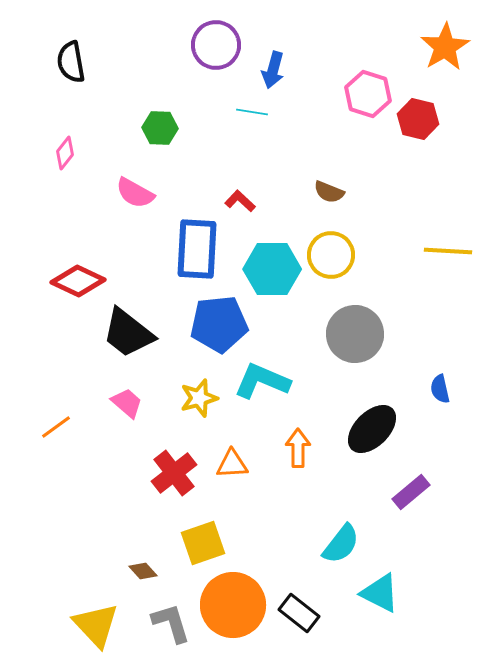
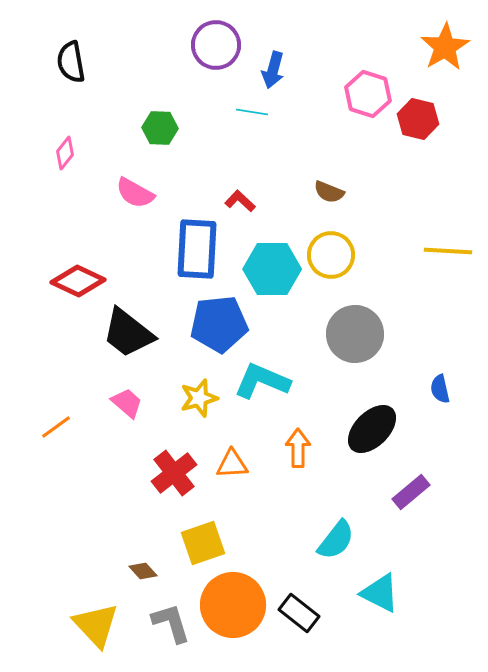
cyan semicircle: moved 5 px left, 4 px up
